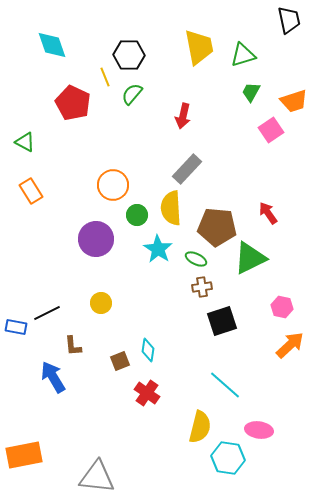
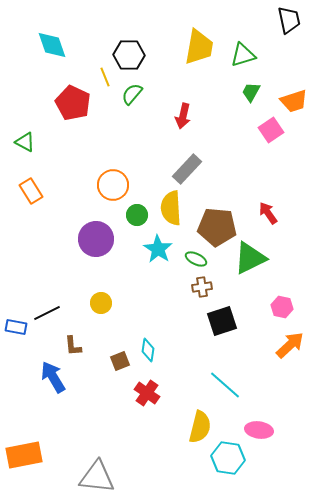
yellow trapezoid at (199, 47): rotated 21 degrees clockwise
